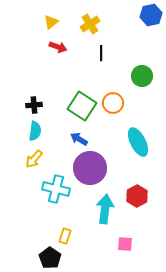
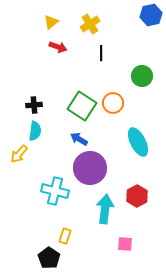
yellow arrow: moved 15 px left, 5 px up
cyan cross: moved 1 px left, 2 px down
black pentagon: moved 1 px left
